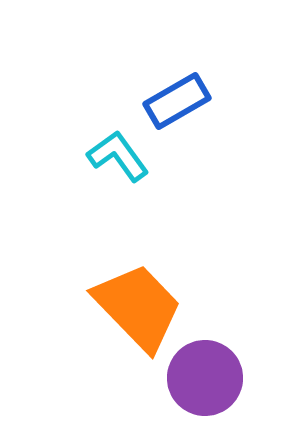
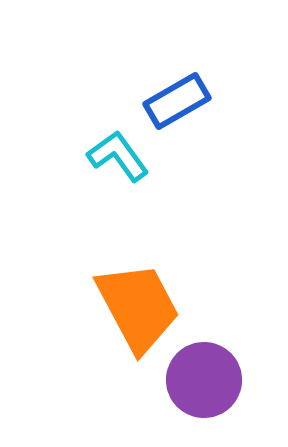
orange trapezoid: rotated 16 degrees clockwise
purple circle: moved 1 px left, 2 px down
